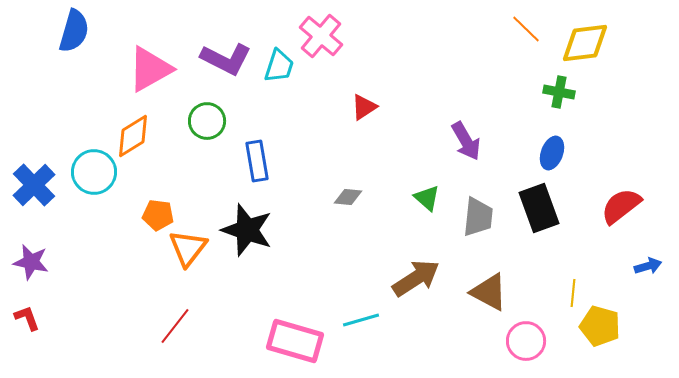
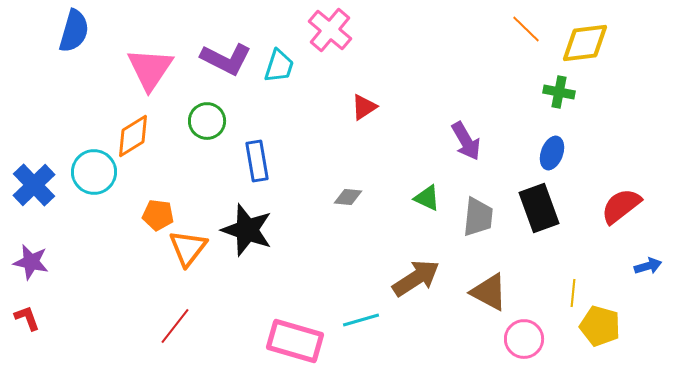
pink cross: moved 9 px right, 6 px up
pink triangle: rotated 27 degrees counterclockwise
green triangle: rotated 16 degrees counterclockwise
pink circle: moved 2 px left, 2 px up
